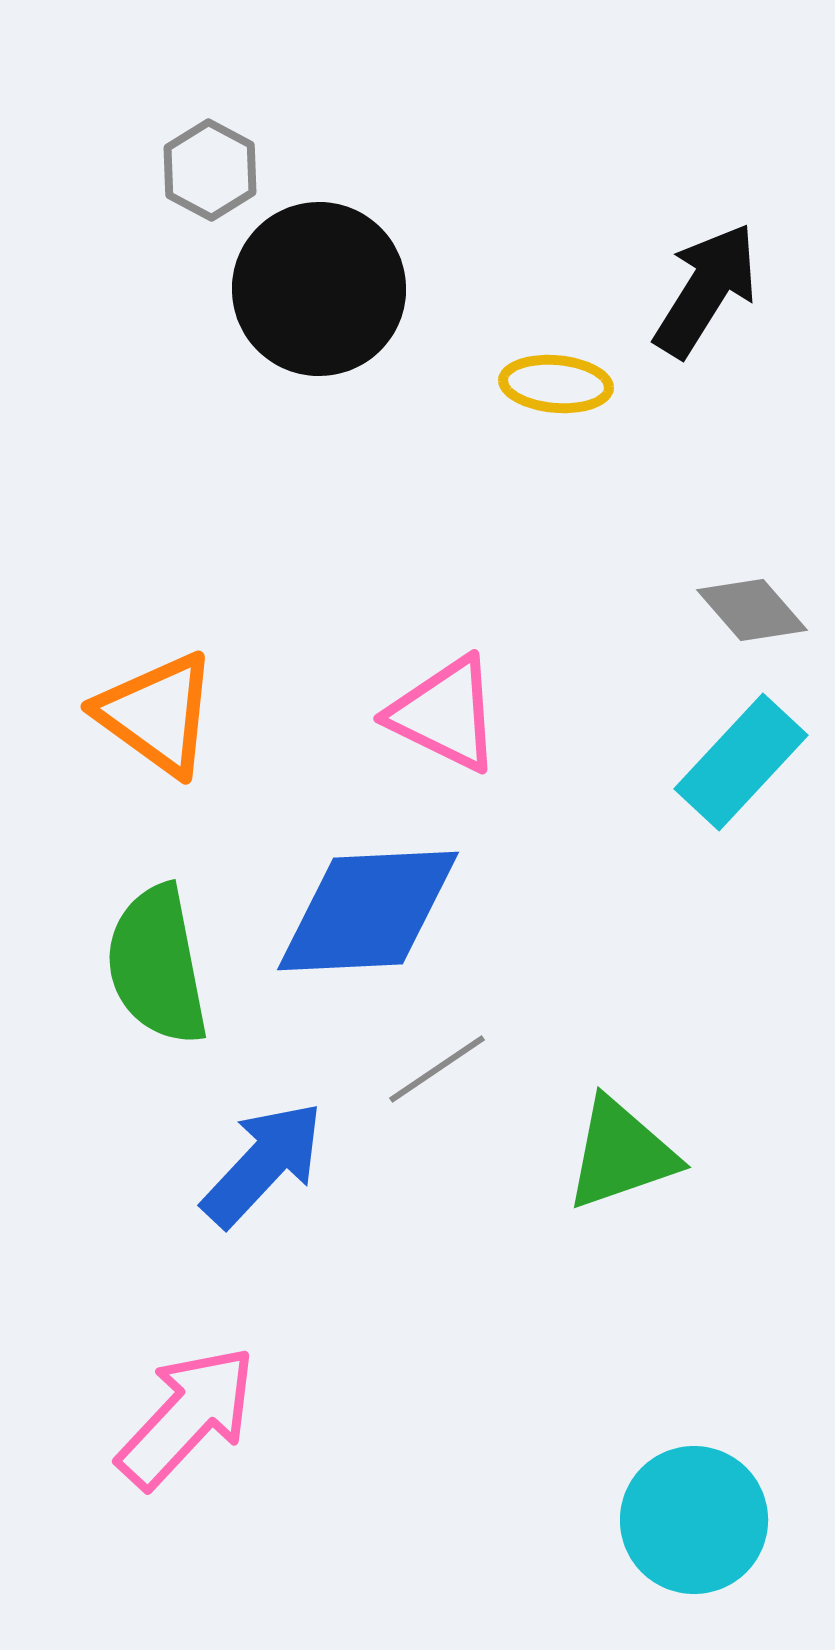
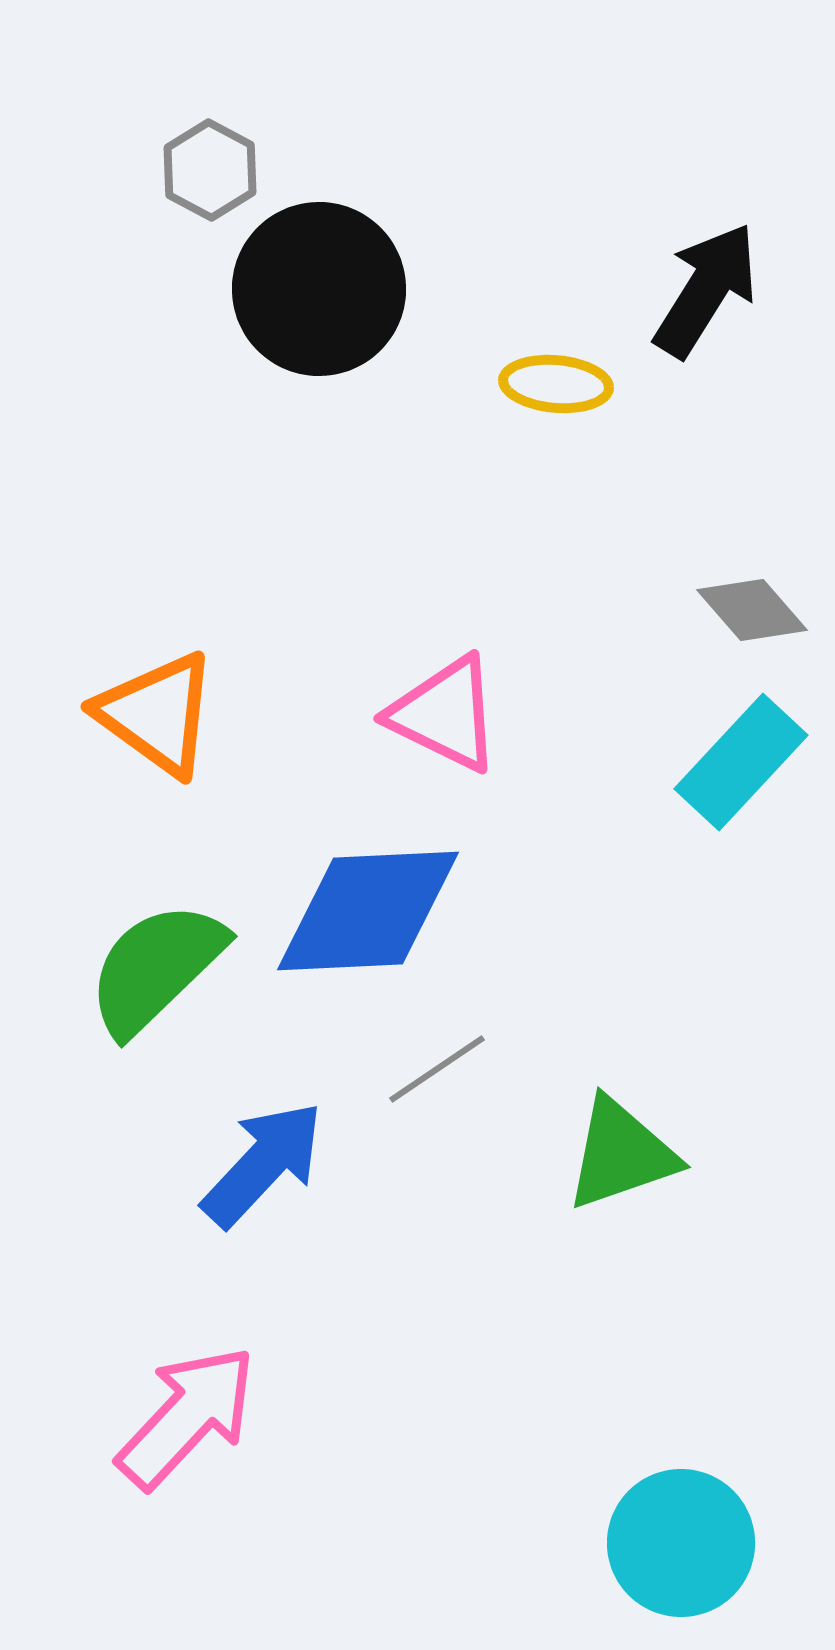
green semicircle: moved 1 px left, 3 px down; rotated 57 degrees clockwise
cyan circle: moved 13 px left, 23 px down
